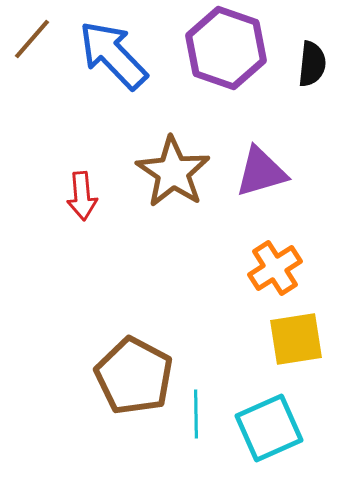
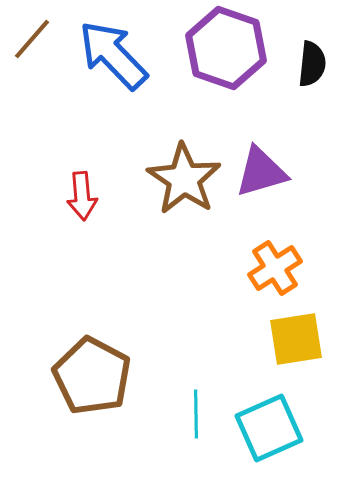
brown star: moved 11 px right, 7 px down
brown pentagon: moved 42 px left
